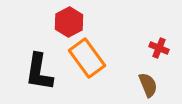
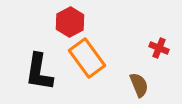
red hexagon: moved 1 px right
brown semicircle: moved 9 px left
